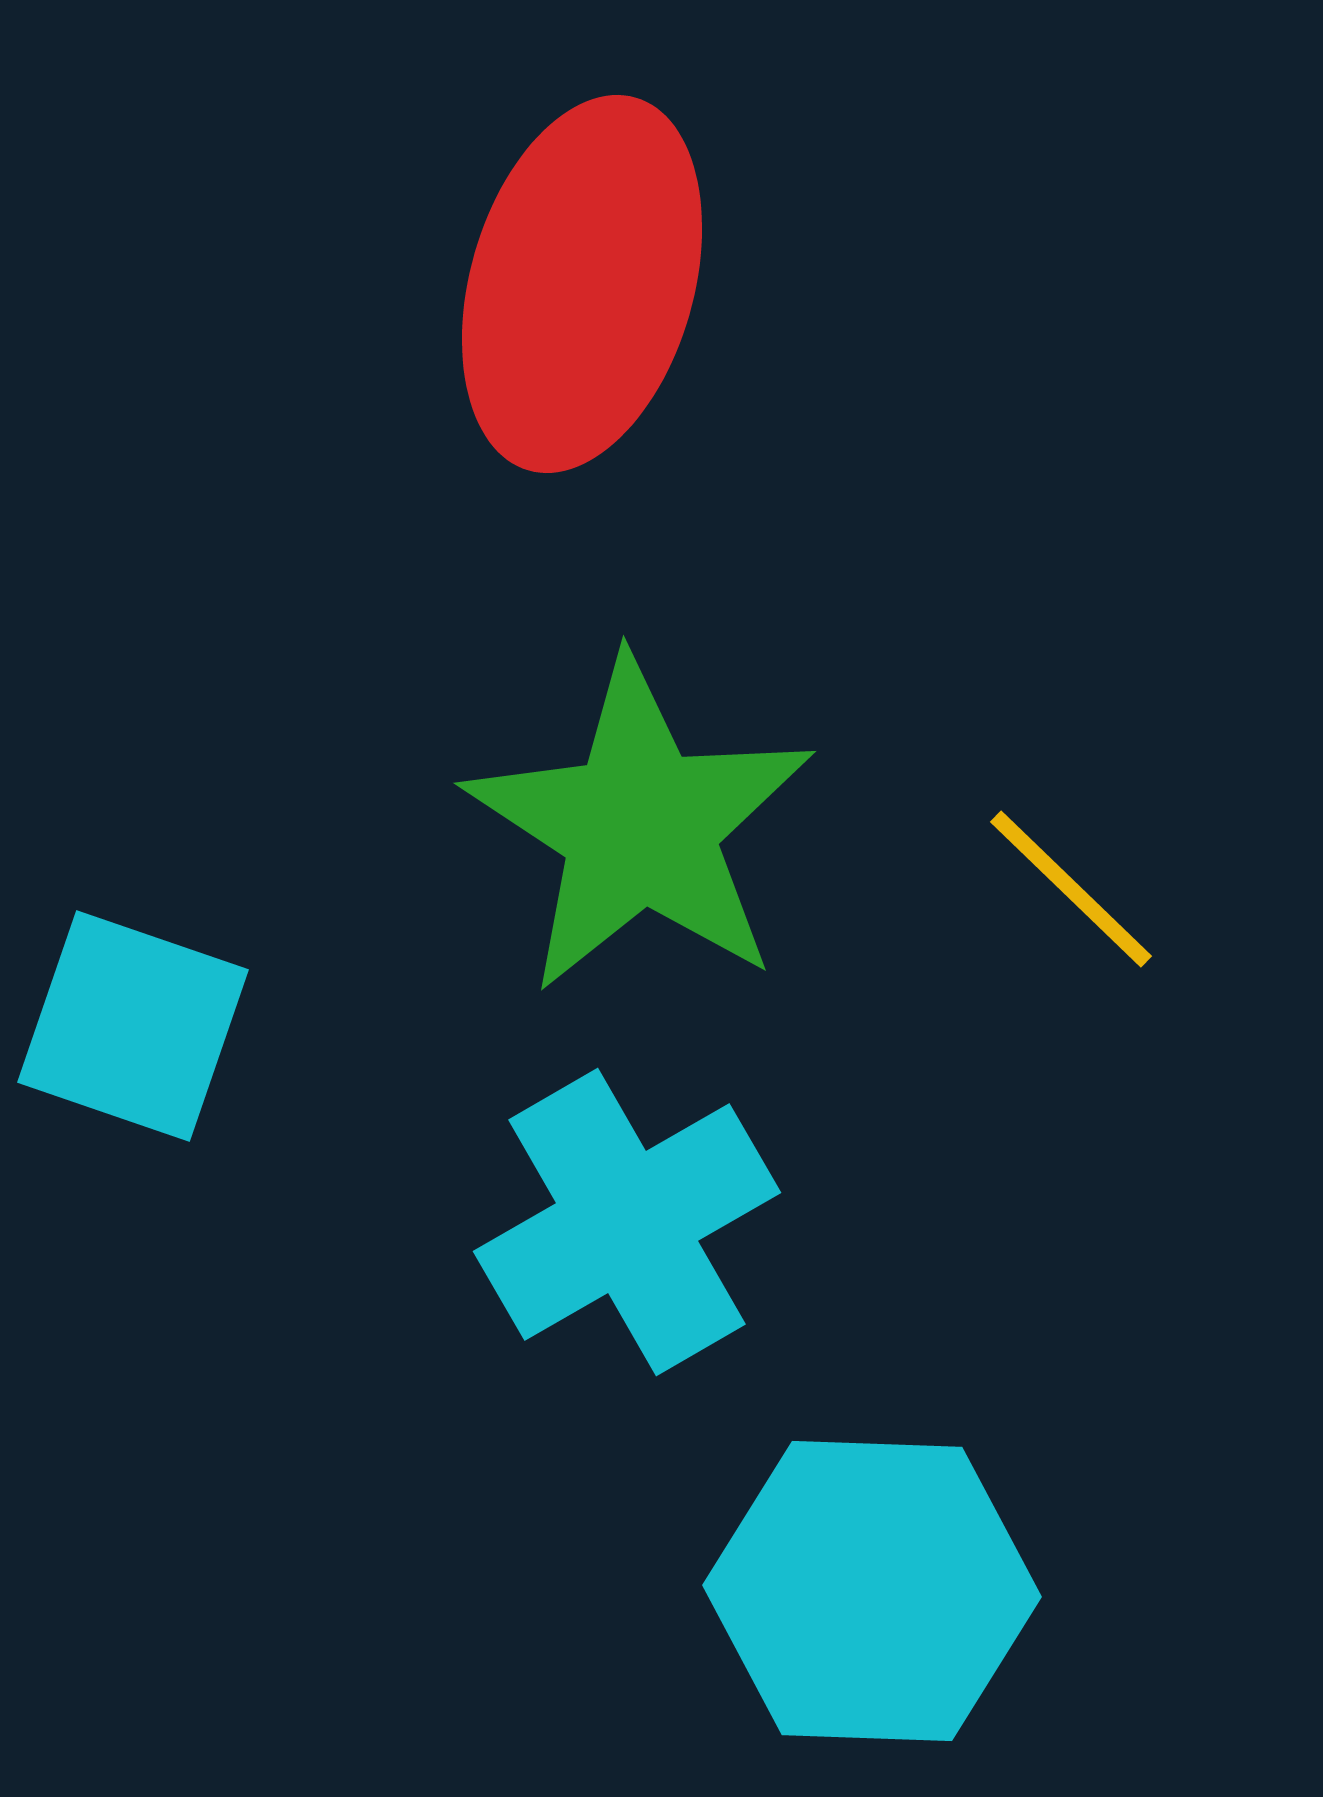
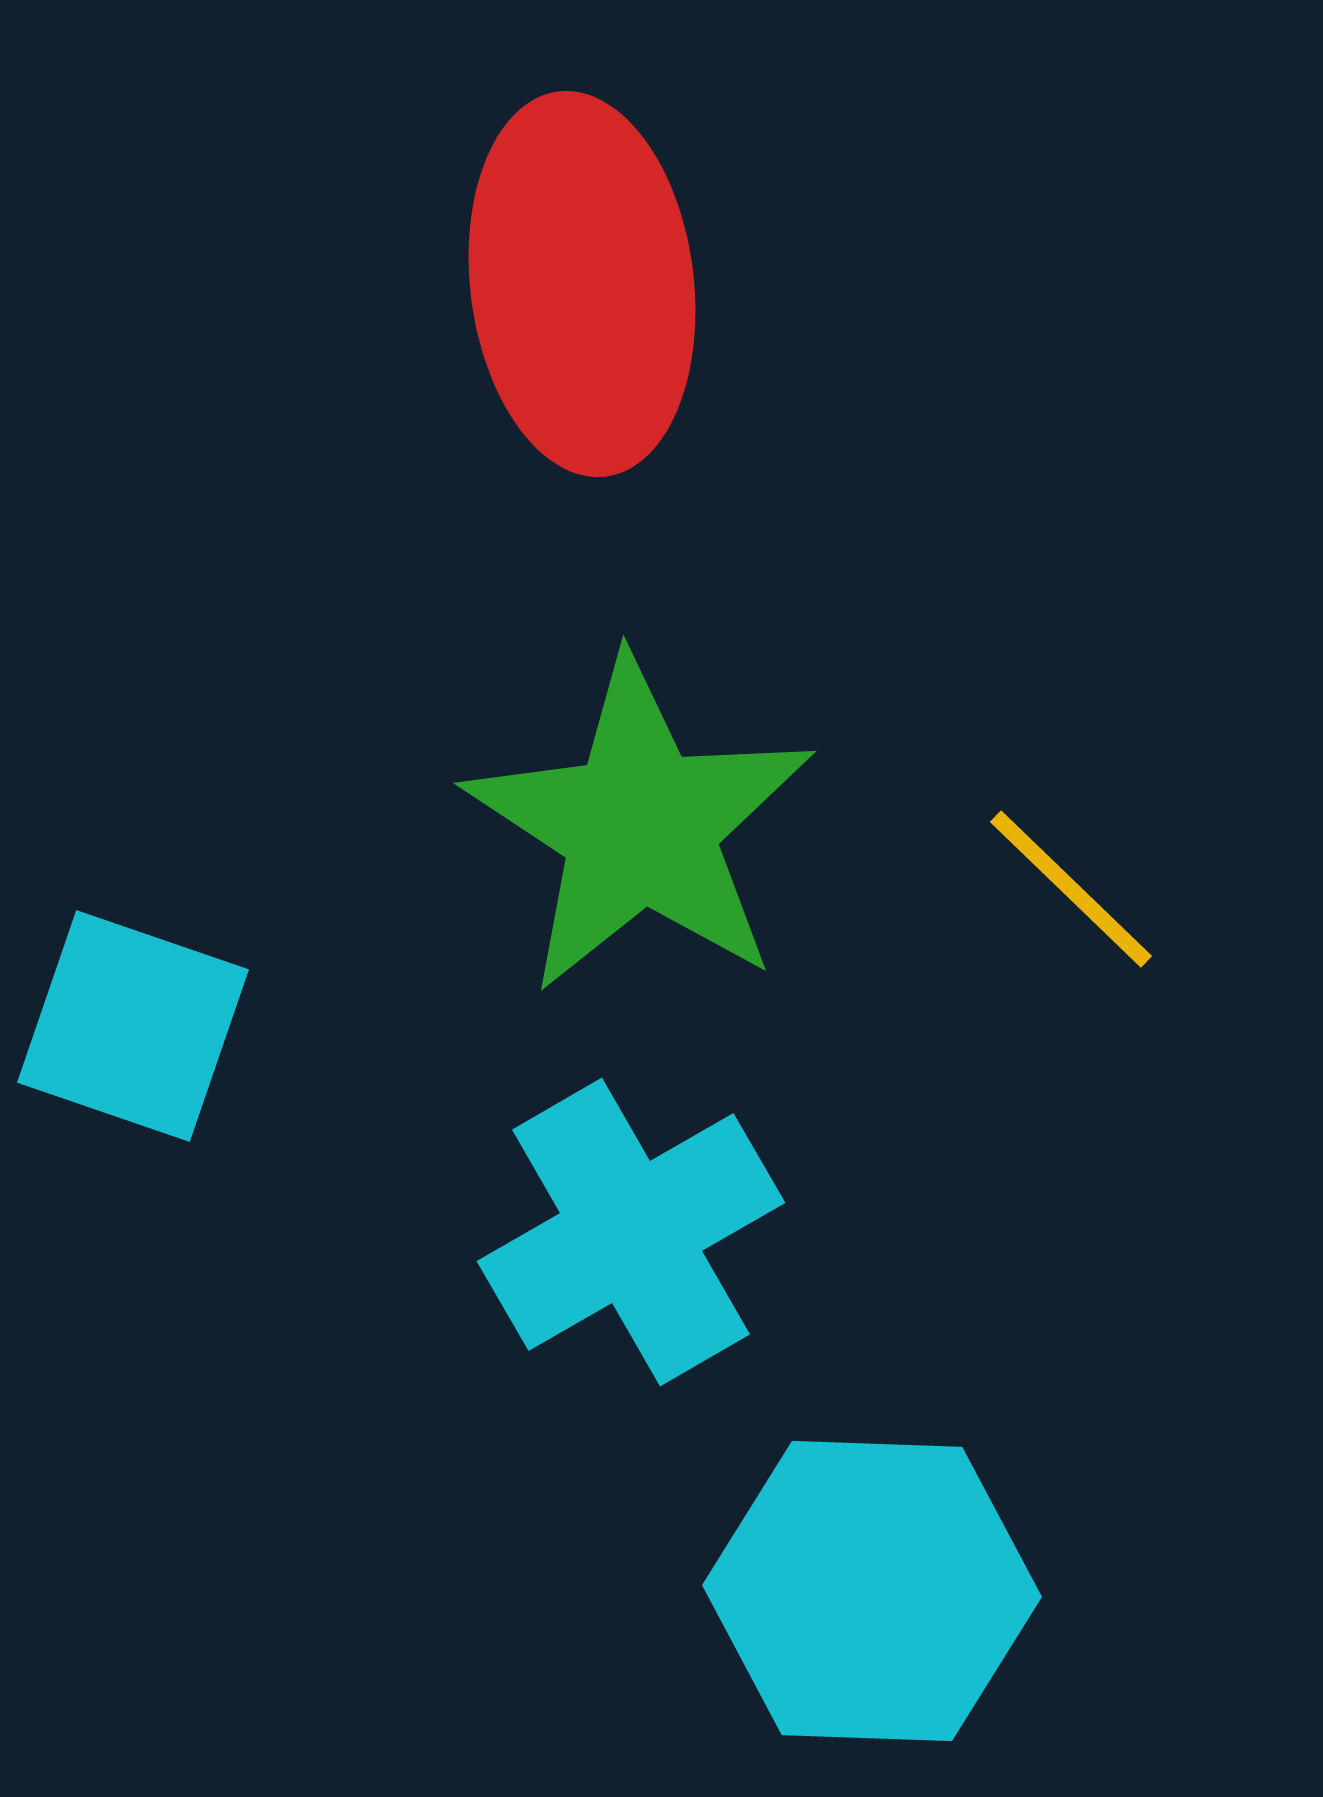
red ellipse: rotated 23 degrees counterclockwise
cyan cross: moved 4 px right, 10 px down
